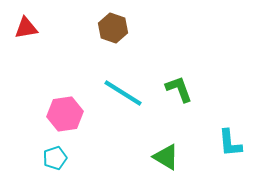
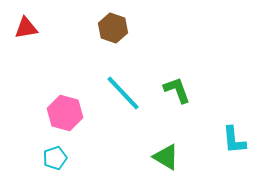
green L-shape: moved 2 px left, 1 px down
cyan line: rotated 15 degrees clockwise
pink hexagon: moved 1 px up; rotated 24 degrees clockwise
cyan L-shape: moved 4 px right, 3 px up
